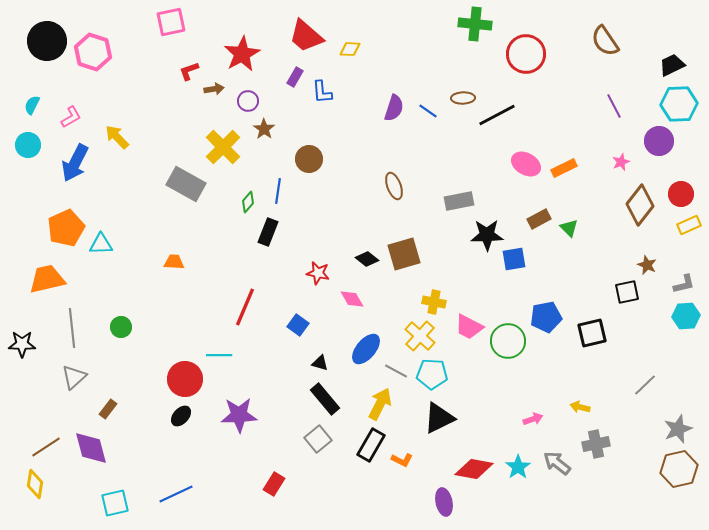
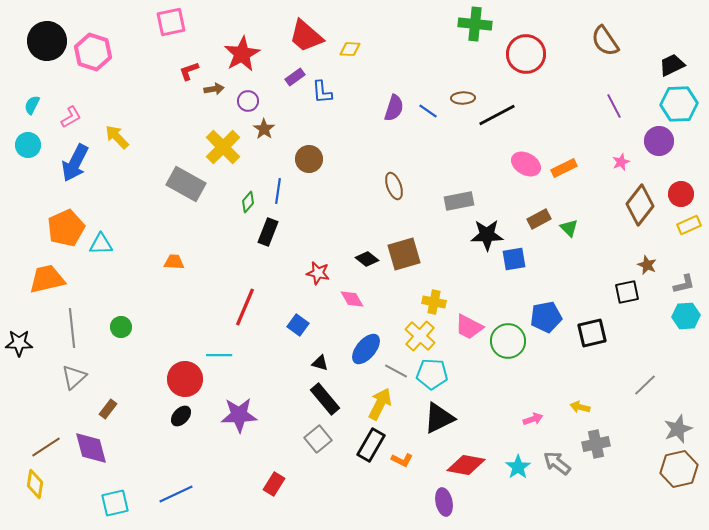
purple rectangle at (295, 77): rotated 24 degrees clockwise
black star at (22, 344): moved 3 px left, 1 px up
red diamond at (474, 469): moved 8 px left, 4 px up
